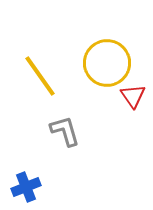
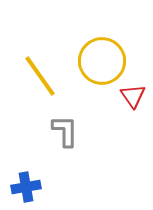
yellow circle: moved 5 px left, 2 px up
gray L-shape: rotated 16 degrees clockwise
blue cross: rotated 12 degrees clockwise
